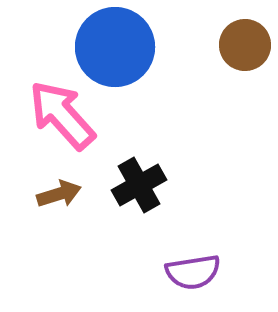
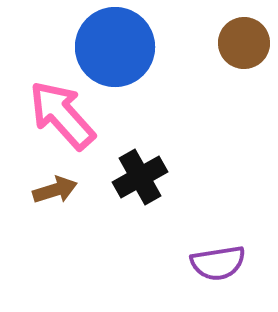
brown circle: moved 1 px left, 2 px up
black cross: moved 1 px right, 8 px up
brown arrow: moved 4 px left, 4 px up
purple semicircle: moved 25 px right, 9 px up
